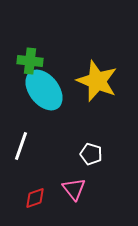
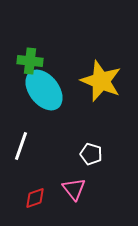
yellow star: moved 4 px right
